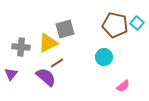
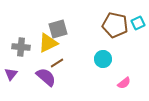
cyan square: moved 1 px right; rotated 24 degrees clockwise
gray square: moved 7 px left
cyan circle: moved 1 px left, 2 px down
pink semicircle: moved 1 px right, 3 px up
